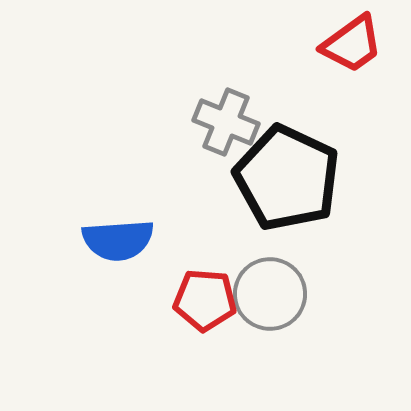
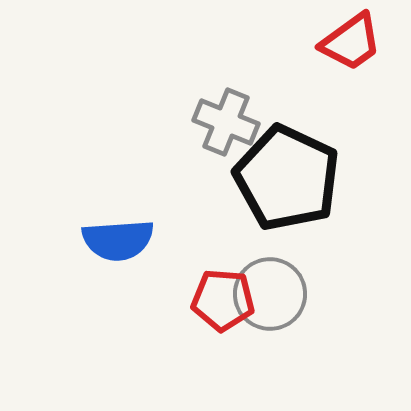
red trapezoid: moved 1 px left, 2 px up
red pentagon: moved 18 px right
